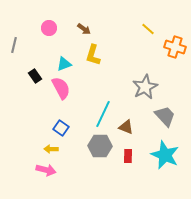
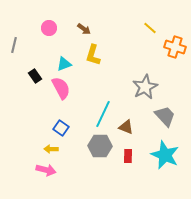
yellow line: moved 2 px right, 1 px up
